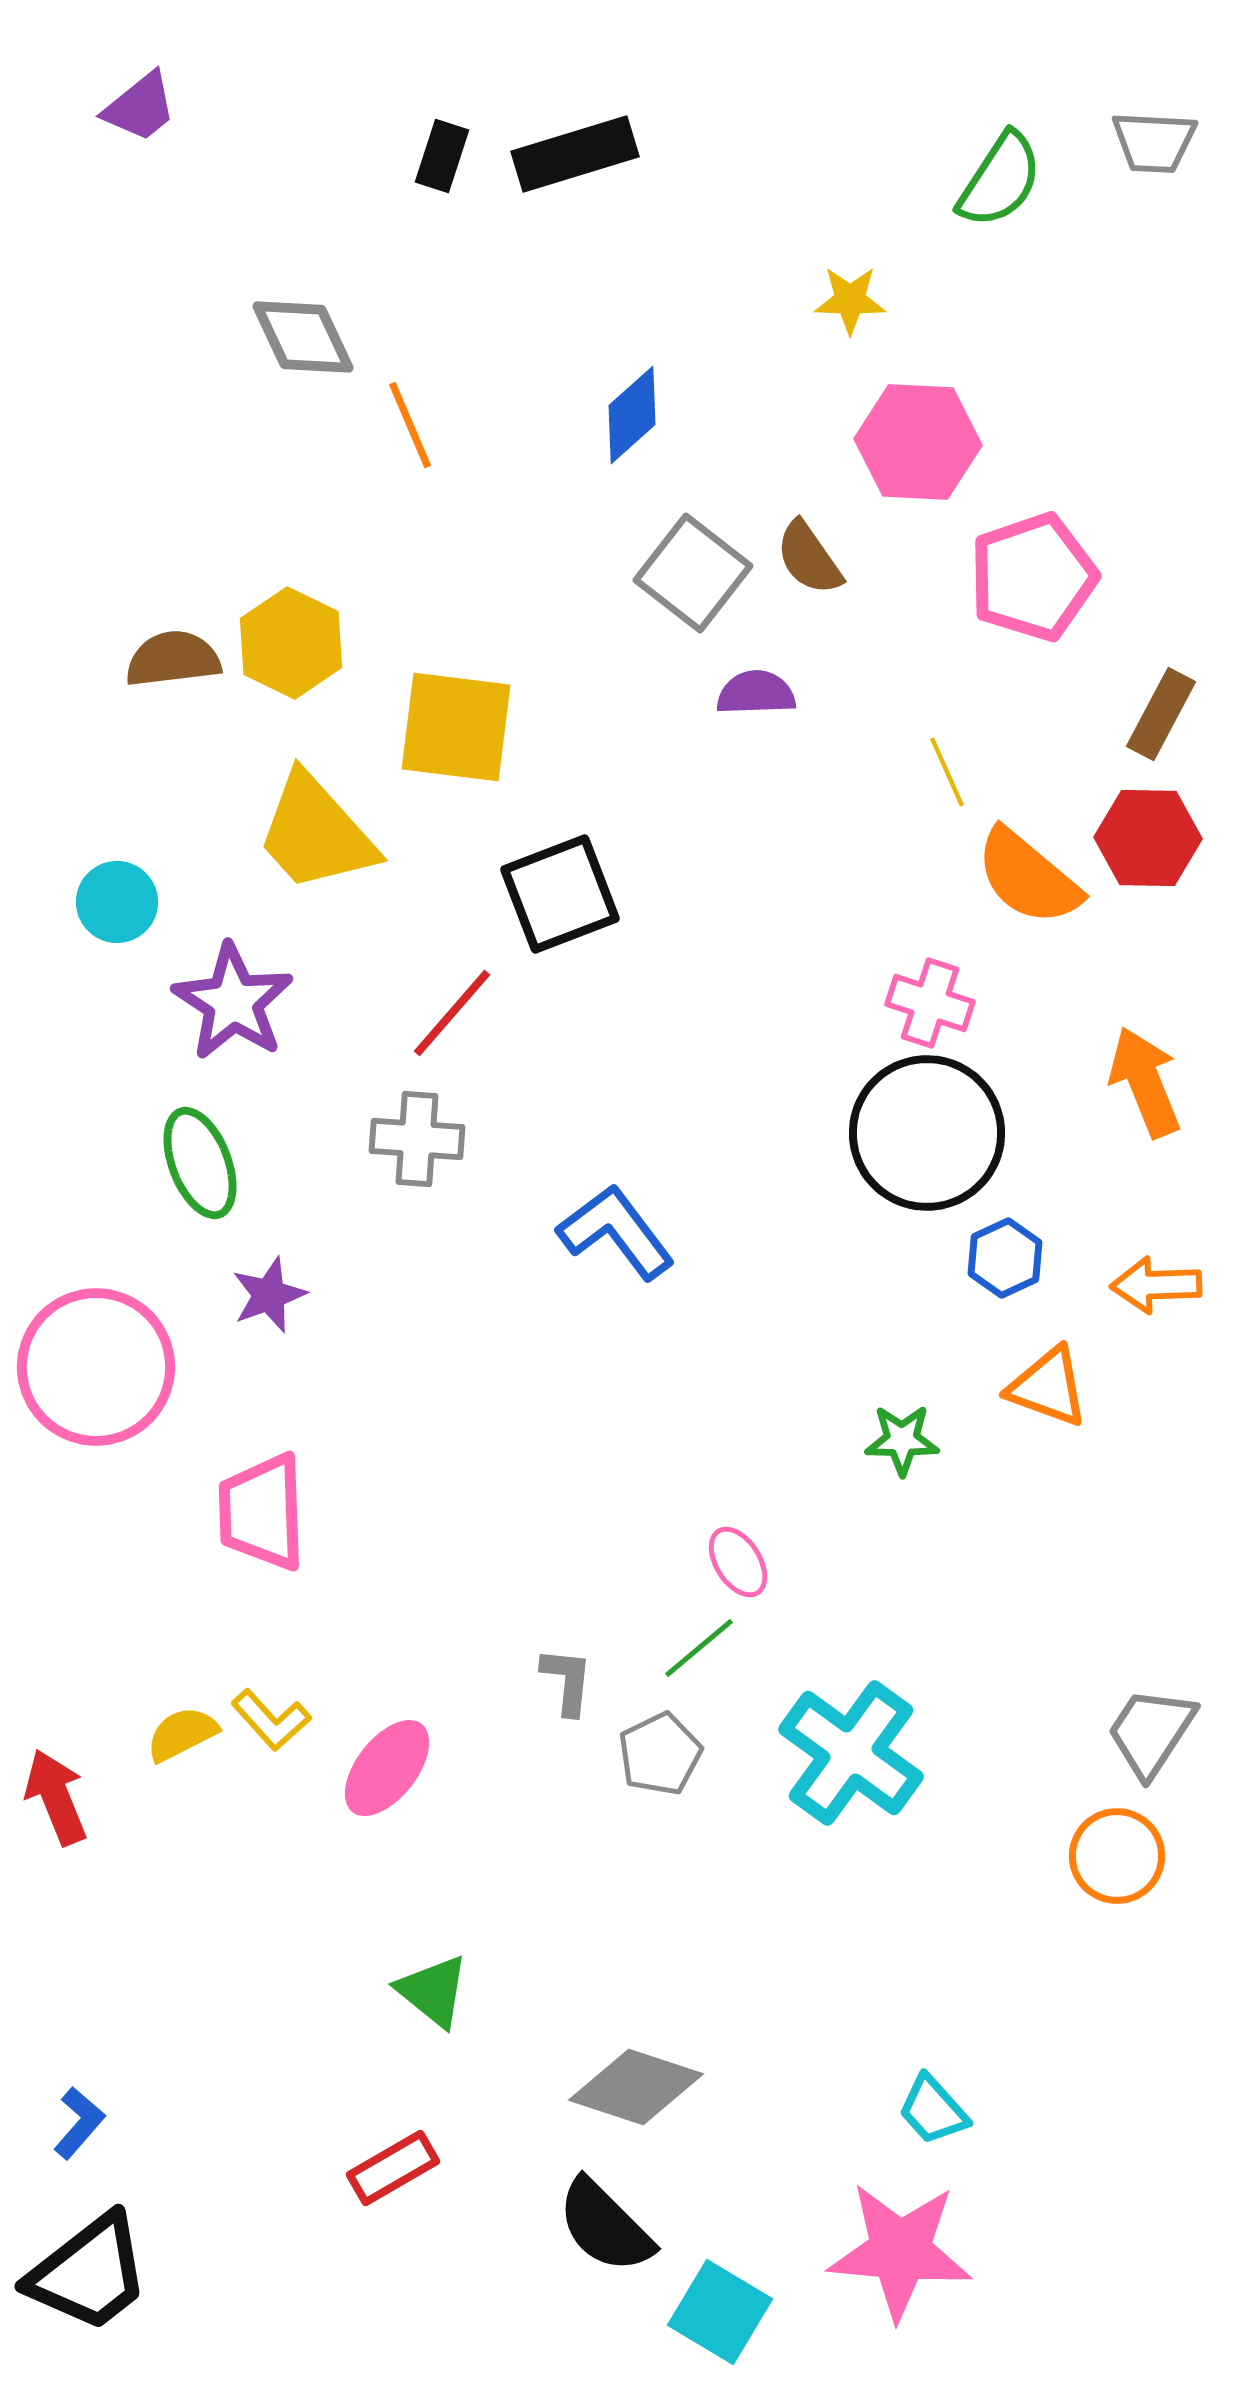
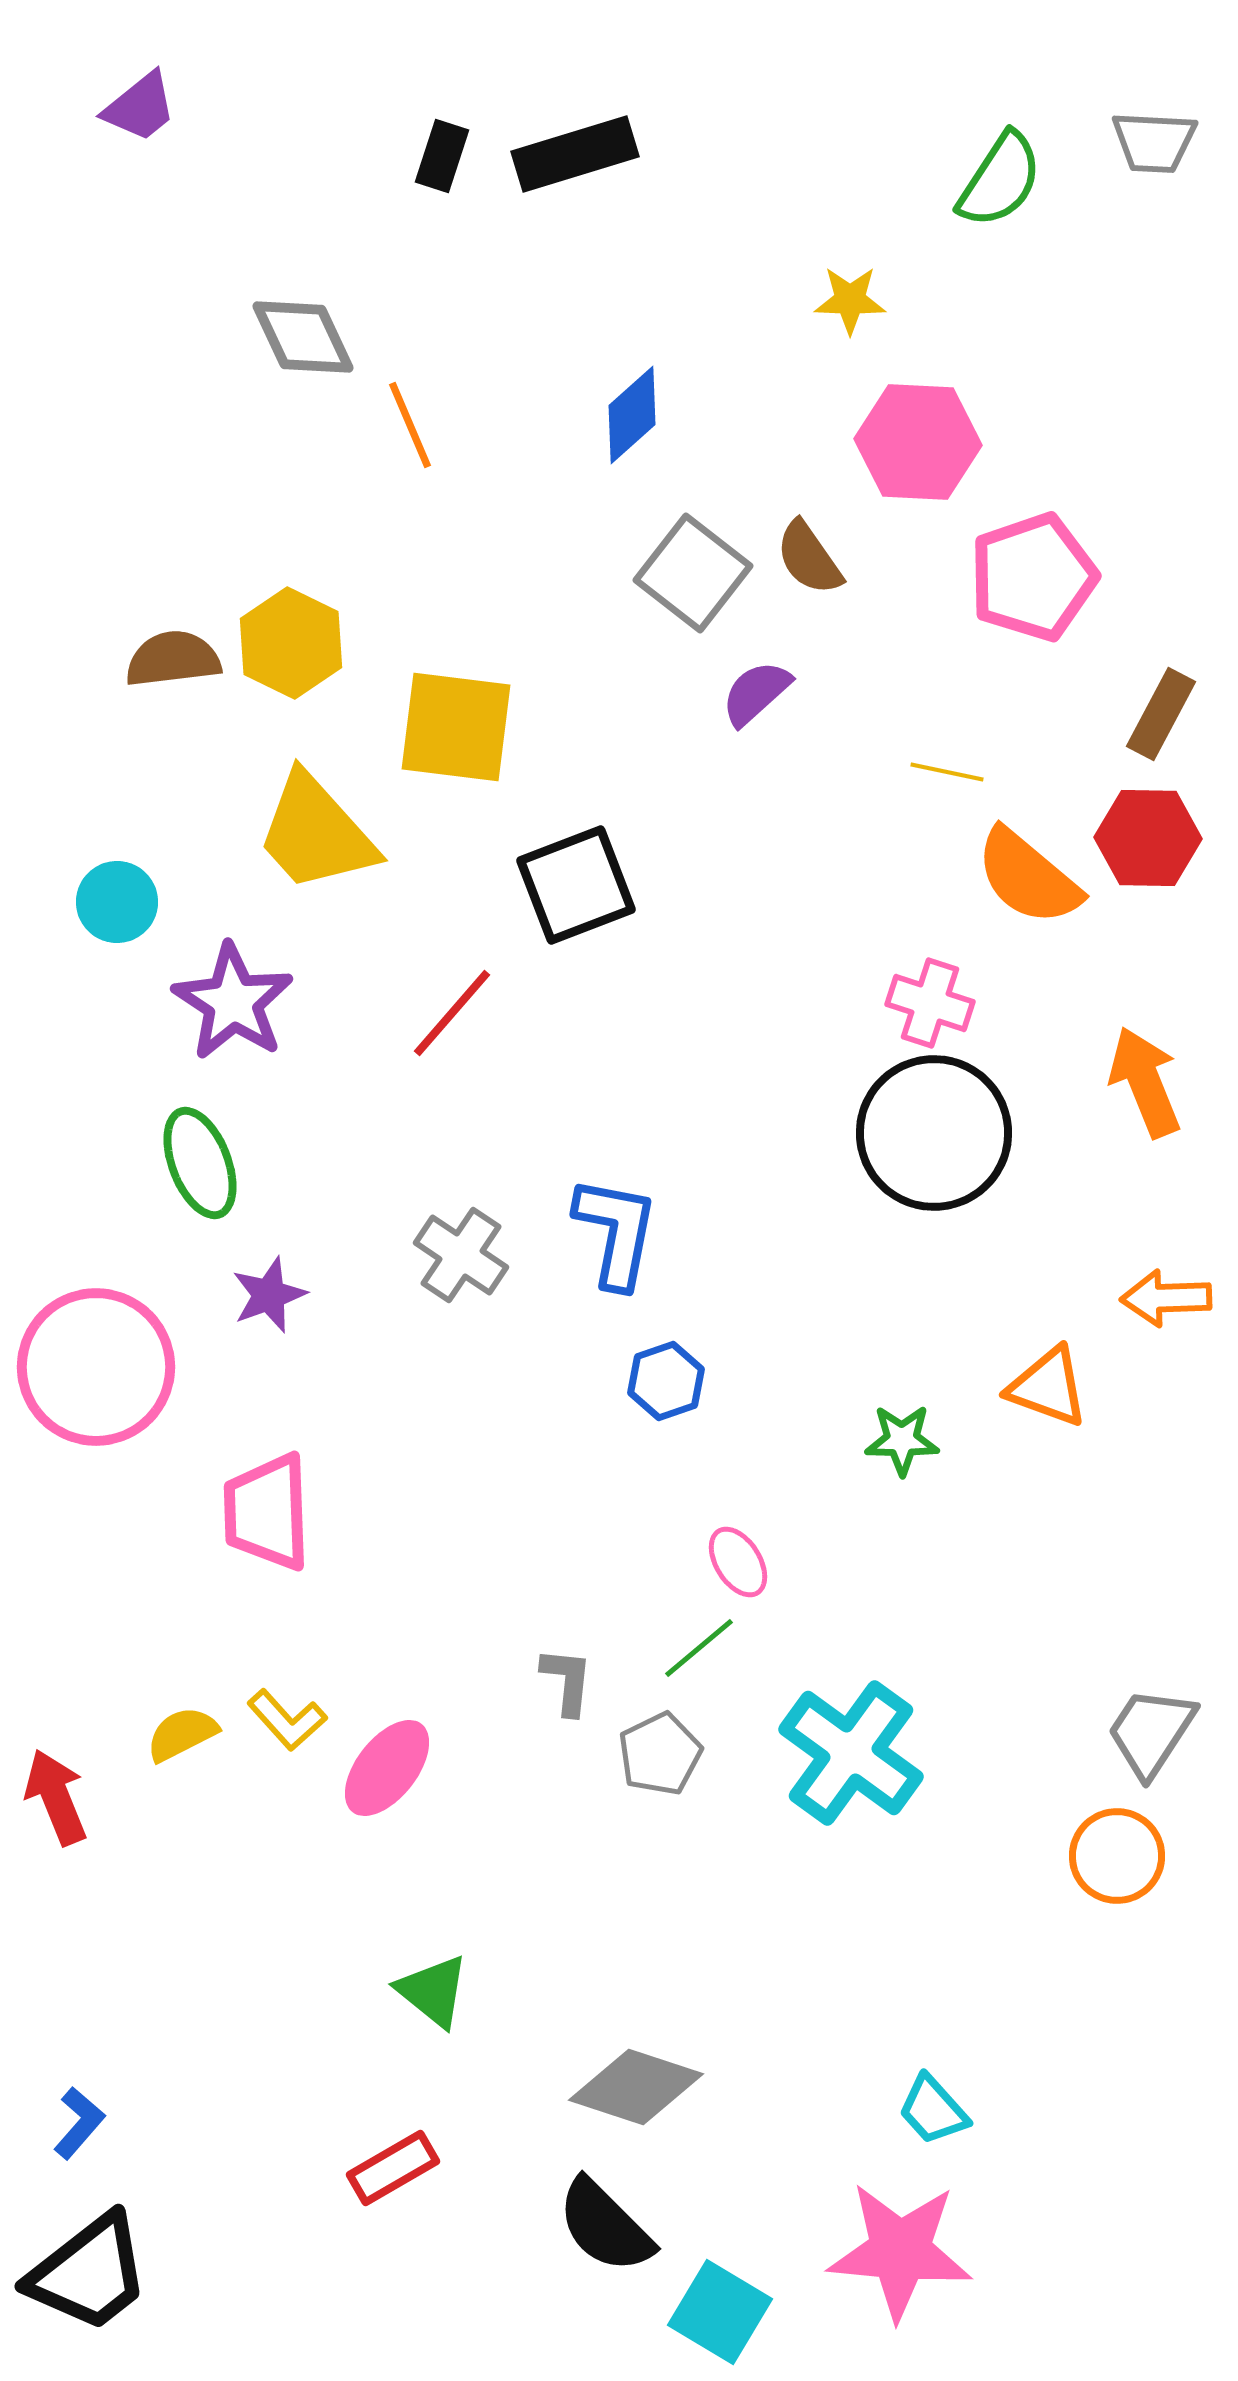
purple semicircle at (756, 693): rotated 40 degrees counterclockwise
yellow line at (947, 772): rotated 54 degrees counterclockwise
black square at (560, 894): moved 16 px right, 9 px up
black circle at (927, 1133): moved 7 px right
gray cross at (417, 1139): moved 44 px right, 116 px down; rotated 30 degrees clockwise
blue L-shape at (616, 1232): rotated 48 degrees clockwise
blue hexagon at (1005, 1258): moved 339 px left, 123 px down; rotated 6 degrees clockwise
orange arrow at (1156, 1285): moved 10 px right, 13 px down
pink trapezoid at (262, 1512): moved 5 px right
yellow L-shape at (271, 1720): moved 16 px right
